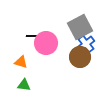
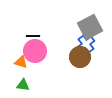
gray square: moved 10 px right
pink circle: moved 11 px left, 8 px down
green triangle: moved 1 px left
